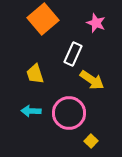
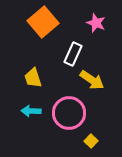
orange square: moved 3 px down
yellow trapezoid: moved 2 px left, 4 px down
